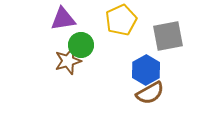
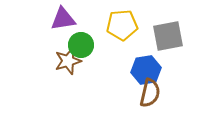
yellow pentagon: moved 1 px right, 5 px down; rotated 20 degrees clockwise
blue hexagon: rotated 20 degrees clockwise
brown semicircle: rotated 48 degrees counterclockwise
